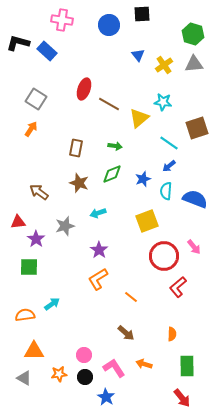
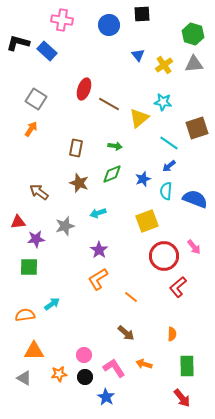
purple star at (36, 239): rotated 30 degrees clockwise
